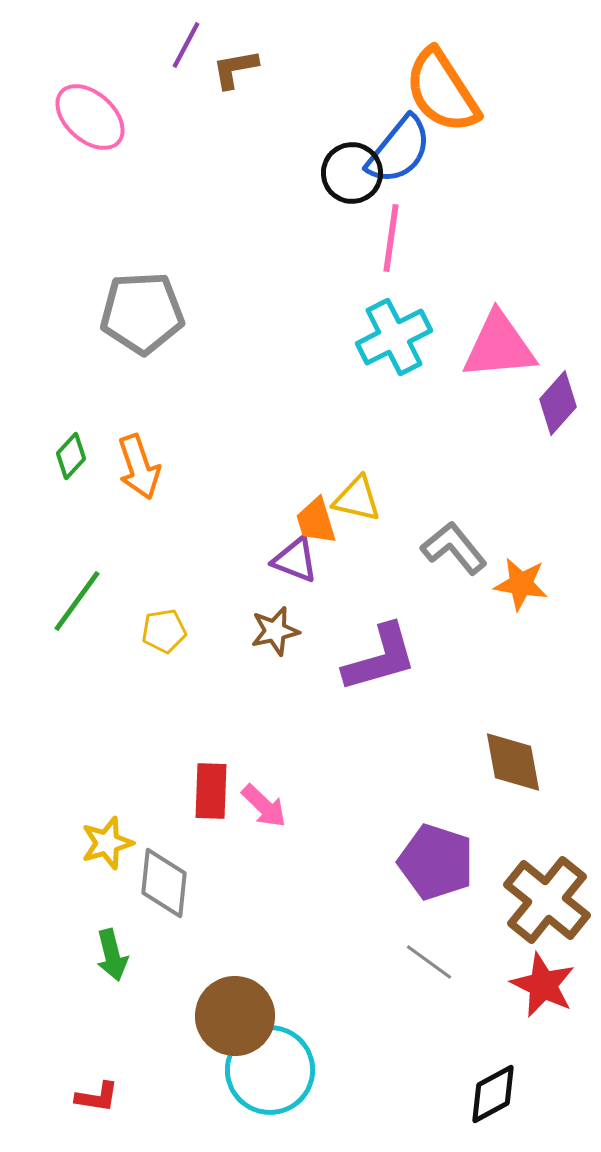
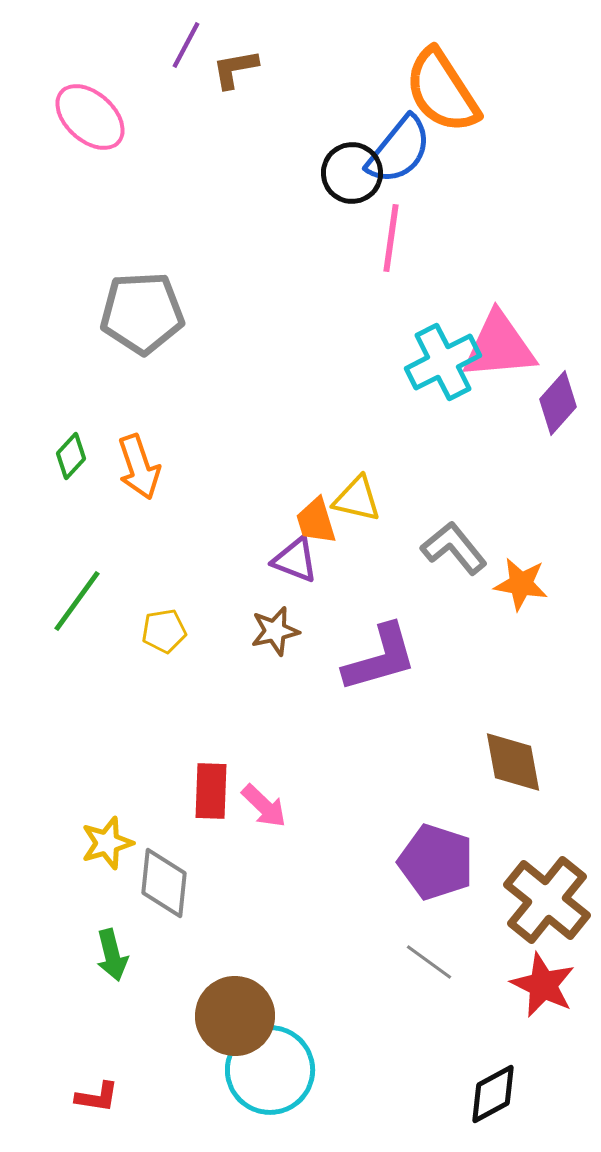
cyan cross: moved 49 px right, 25 px down
